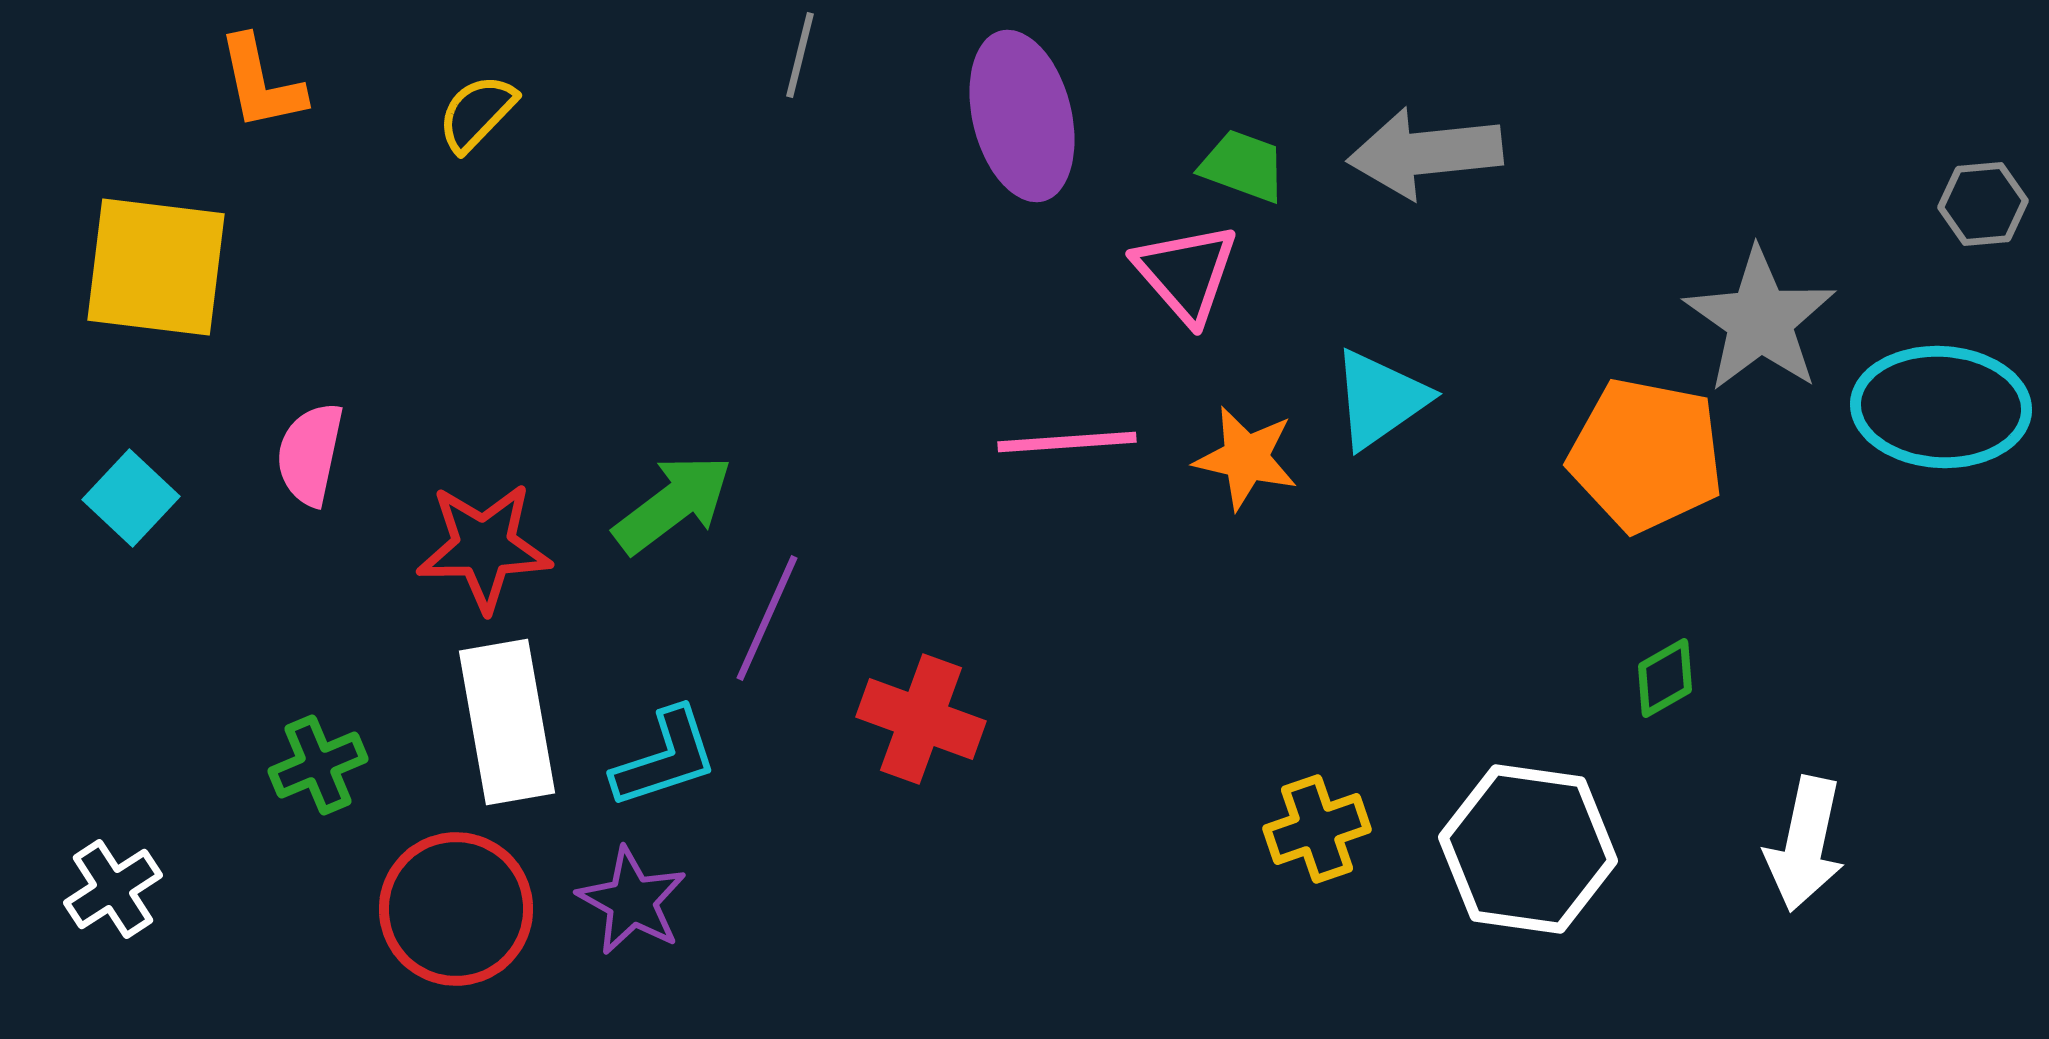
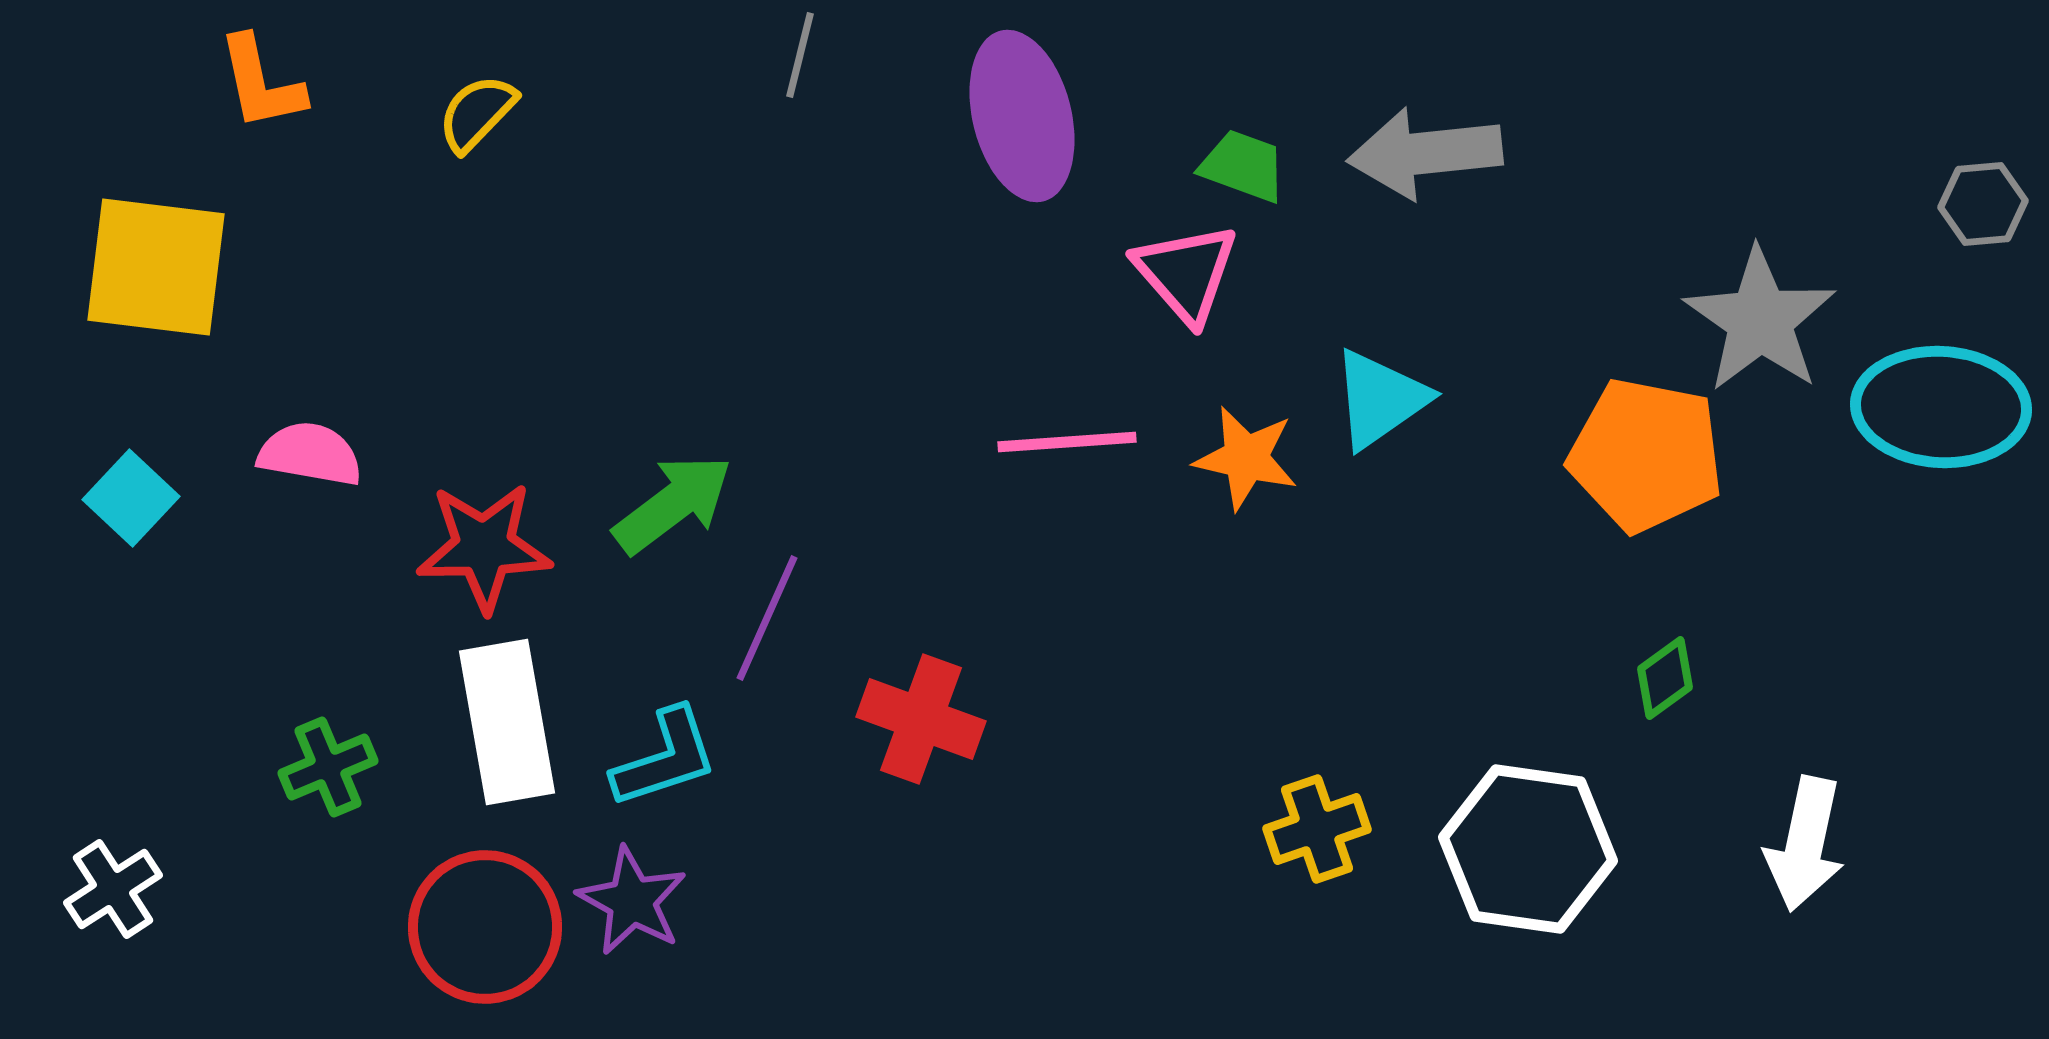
pink semicircle: rotated 88 degrees clockwise
green diamond: rotated 6 degrees counterclockwise
green cross: moved 10 px right, 2 px down
red circle: moved 29 px right, 18 px down
